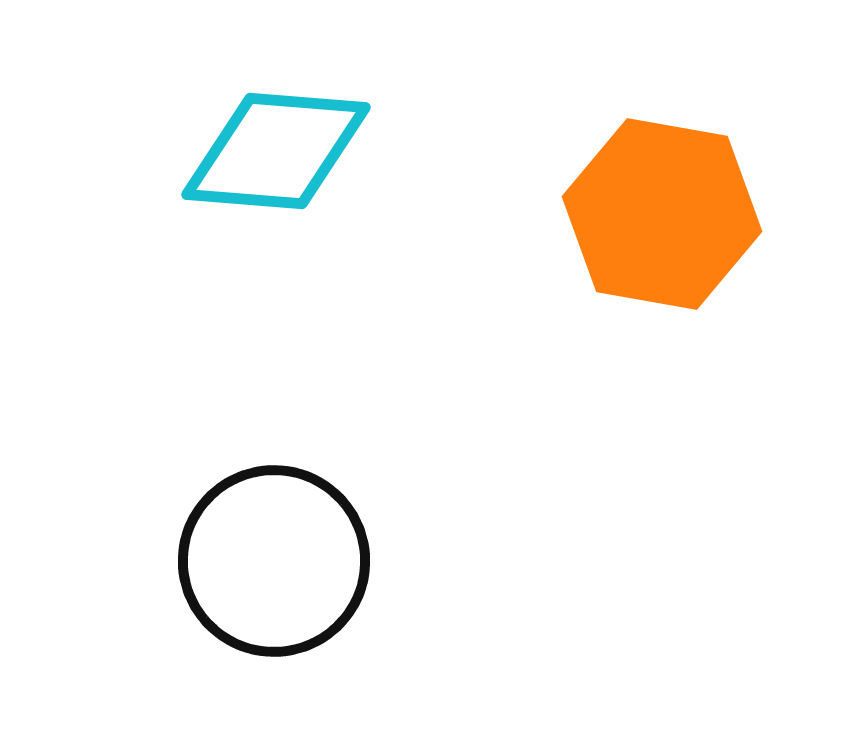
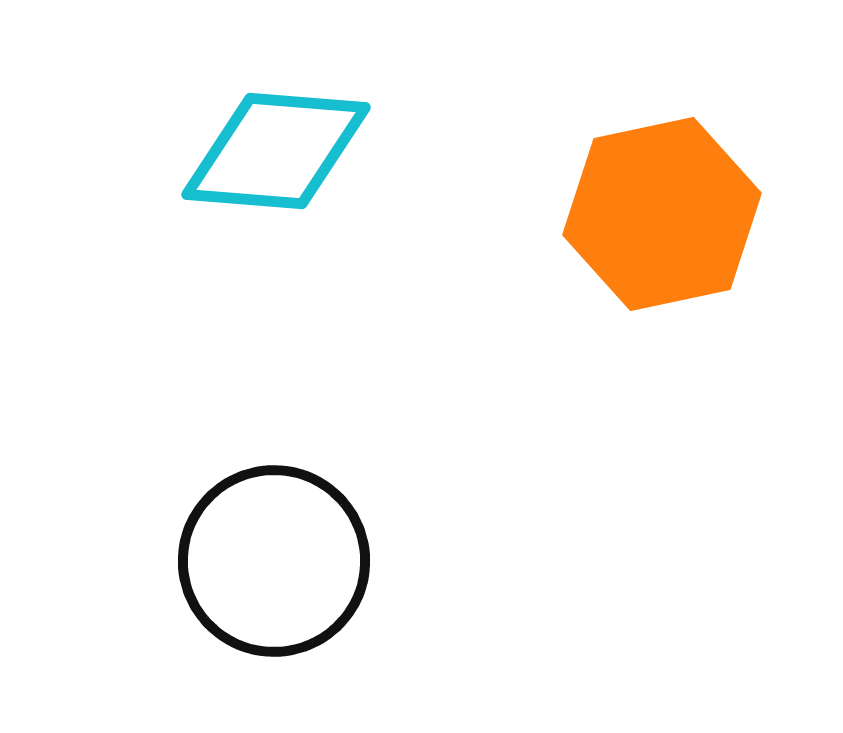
orange hexagon: rotated 22 degrees counterclockwise
